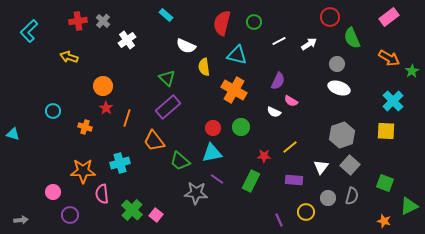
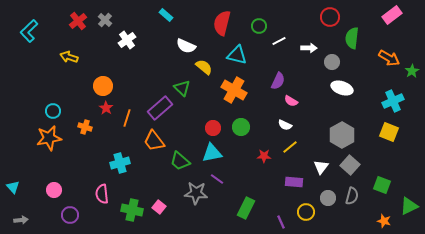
pink rectangle at (389, 17): moved 3 px right, 2 px up
red cross at (78, 21): rotated 30 degrees counterclockwise
gray cross at (103, 21): moved 2 px right, 1 px up
green circle at (254, 22): moved 5 px right, 4 px down
green semicircle at (352, 38): rotated 30 degrees clockwise
white arrow at (309, 44): moved 4 px down; rotated 35 degrees clockwise
gray circle at (337, 64): moved 5 px left, 2 px up
yellow semicircle at (204, 67): rotated 138 degrees clockwise
green triangle at (167, 78): moved 15 px right, 10 px down
white ellipse at (339, 88): moved 3 px right
cyan cross at (393, 101): rotated 20 degrees clockwise
purple rectangle at (168, 107): moved 8 px left, 1 px down
white semicircle at (274, 112): moved 11 px right, 13 px down
yellow square at (386, 131): moved 3 px right, 1 px down; rotated 18 degrees clockwise
cyan triangle at (13, 134): moved 53 px down; rotated 32 degrees clockwise
gray hexagon at (342, 135): rotated 10 degrees counterclockwise
orange star at (83, 171): moved 34 px left, 33 px up; rotated 10 degrees counterclockwise
purple rectangle at (294, 180): moved 2 px down
green rectangle at (251, 181): moved 5 px left, 27 px down
green square at (385, 183): moved 3 px left, 2 px down
pink circle at (53, 192): moved 1 px right, 2 px up
green cross at (132, 210): rotated 30 degrees counterclockwise
pink square at (156, 215): moved 3 px right, 8 px up
purple line at (279, 220): moved 2 px right, 2 px down
